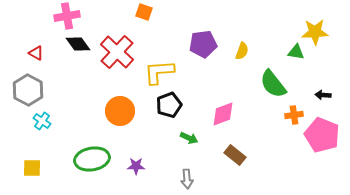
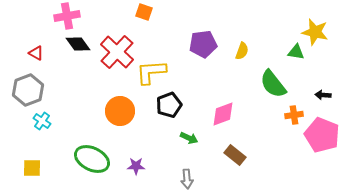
yellow star: rotated 16 degrees clockwise
yellow L-shape: moved 8 px left
gray hexagon: rotated 12 degrees clockwise
green ellipse: rotated 36 degrees clockwise
